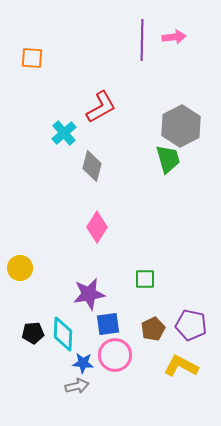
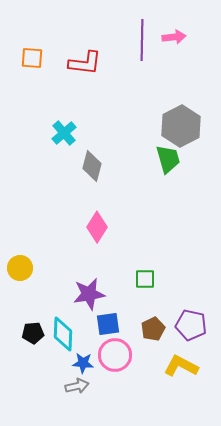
red L-shape: moved 16 px left, 44 px up; rotated 36 degrees clockwise
